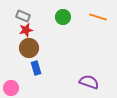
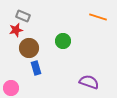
green circle: moved 24 px down
red star: moved 10 px left
